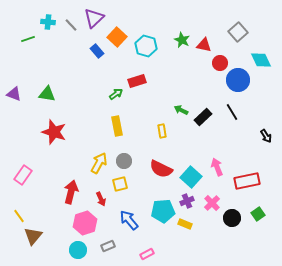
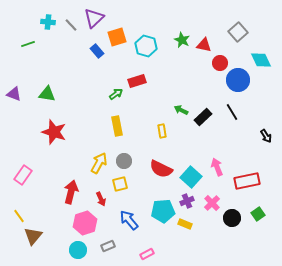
orange square at (117, 37): rotated 30 degrees clockwise
green line at (28, 39): moved 5 px down
